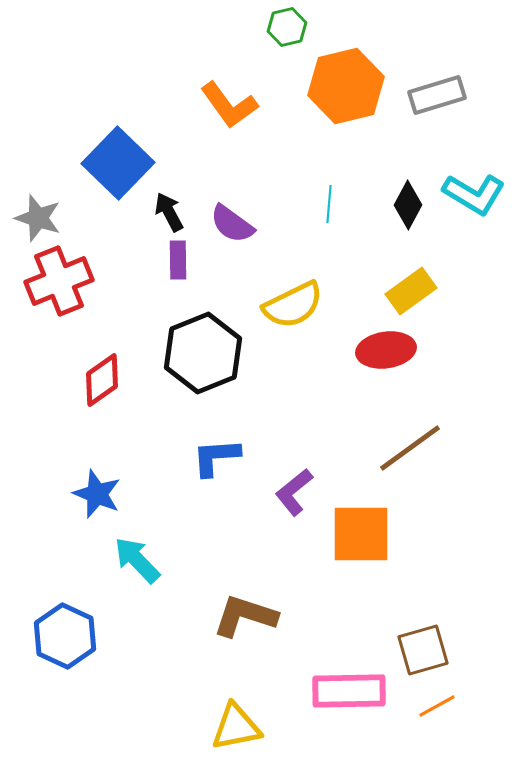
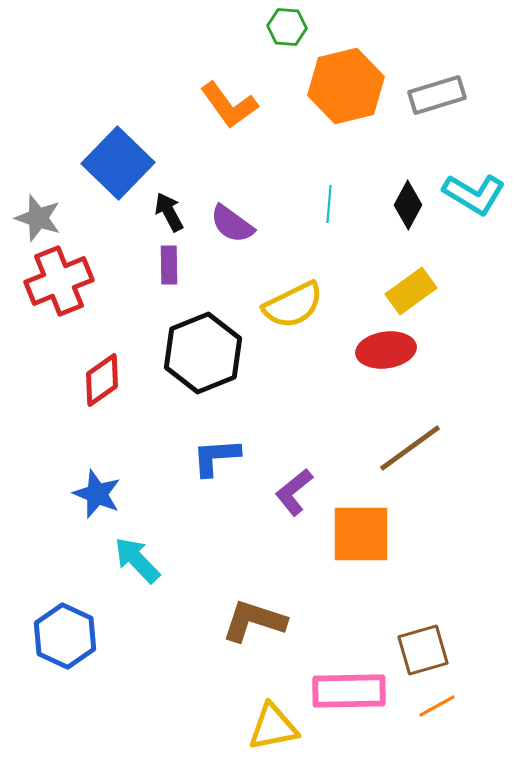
green hexagon: rotated 18 degrees clockwise
purple rectangle: moved 9 px left, 5 px down
brown L-shape: moved 9 px right, 5 px down
yellow triangle: moved 37 px right
